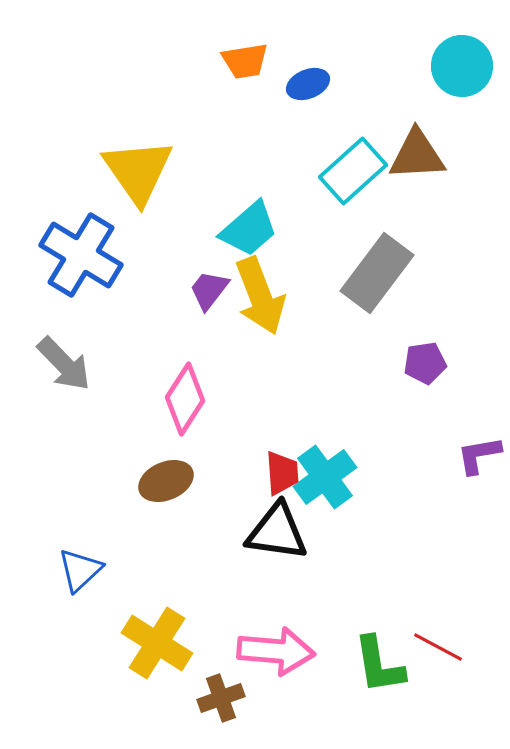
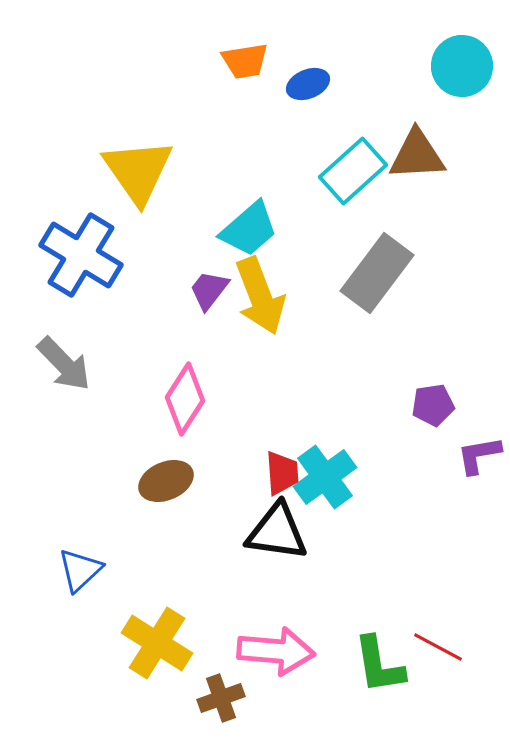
purple pentagon: moved 8 px right, 42 px down
